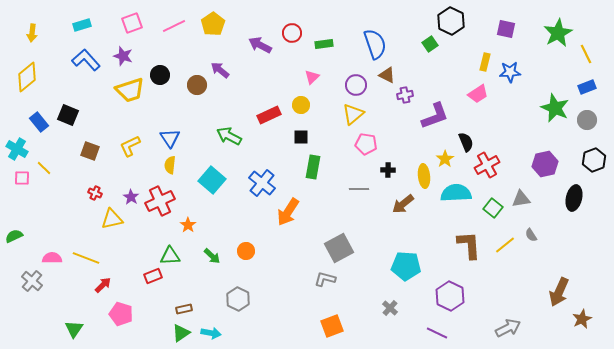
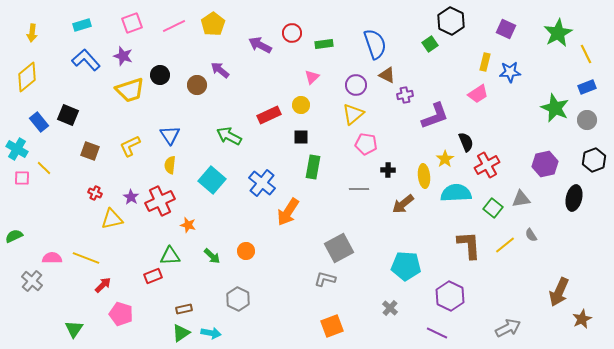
purple square at (506, 29): rotated 12 degrees clockwise
blue triangle at (170, 138): moved 3 px up
orange star at (188, 225): rotated 21 degrees counterclockwise
